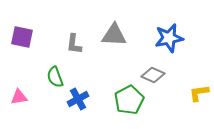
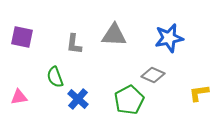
blue cross: rotated 20 degrees counterclockwise
